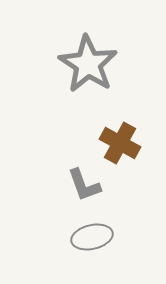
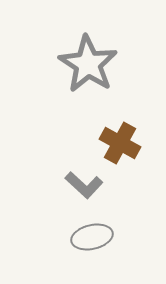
gray L-shape: rotated 27 degrees counterclockwise
